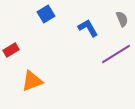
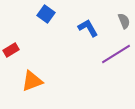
blue square: rotated 24 degrees counterclockwise
gray semicircle: moved 2 px right, 2 px down
